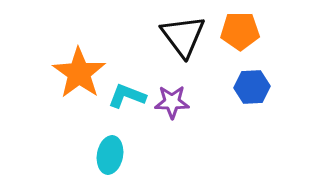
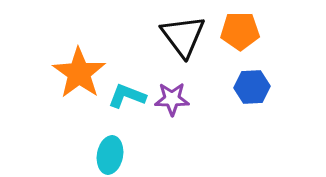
purple star: moved 3 px up
